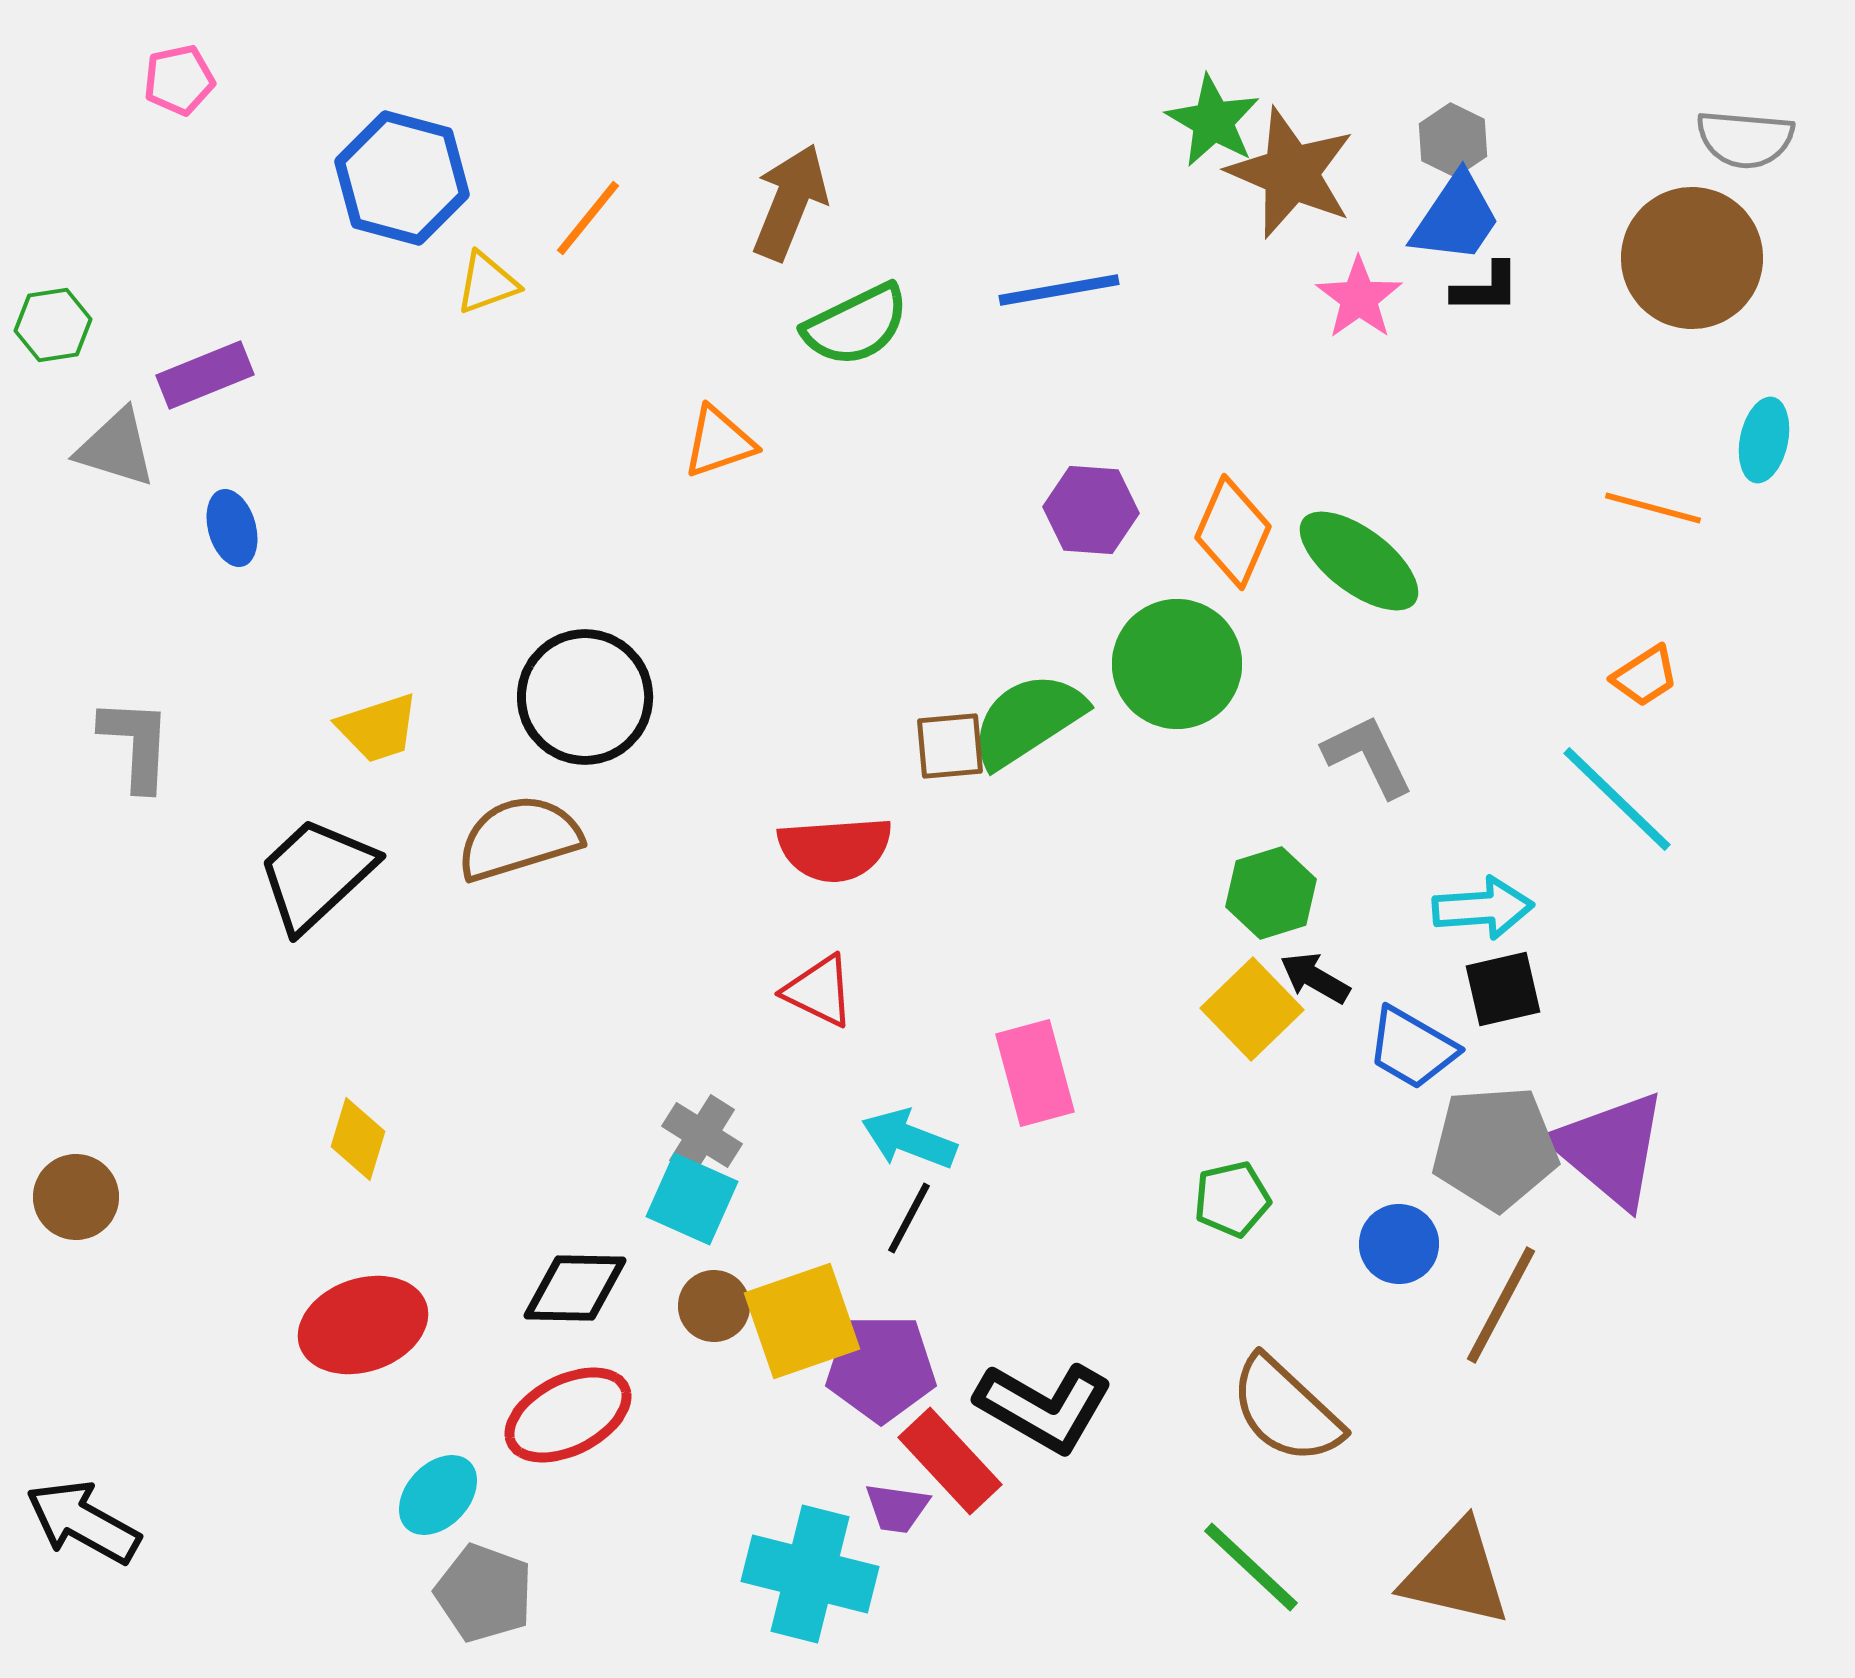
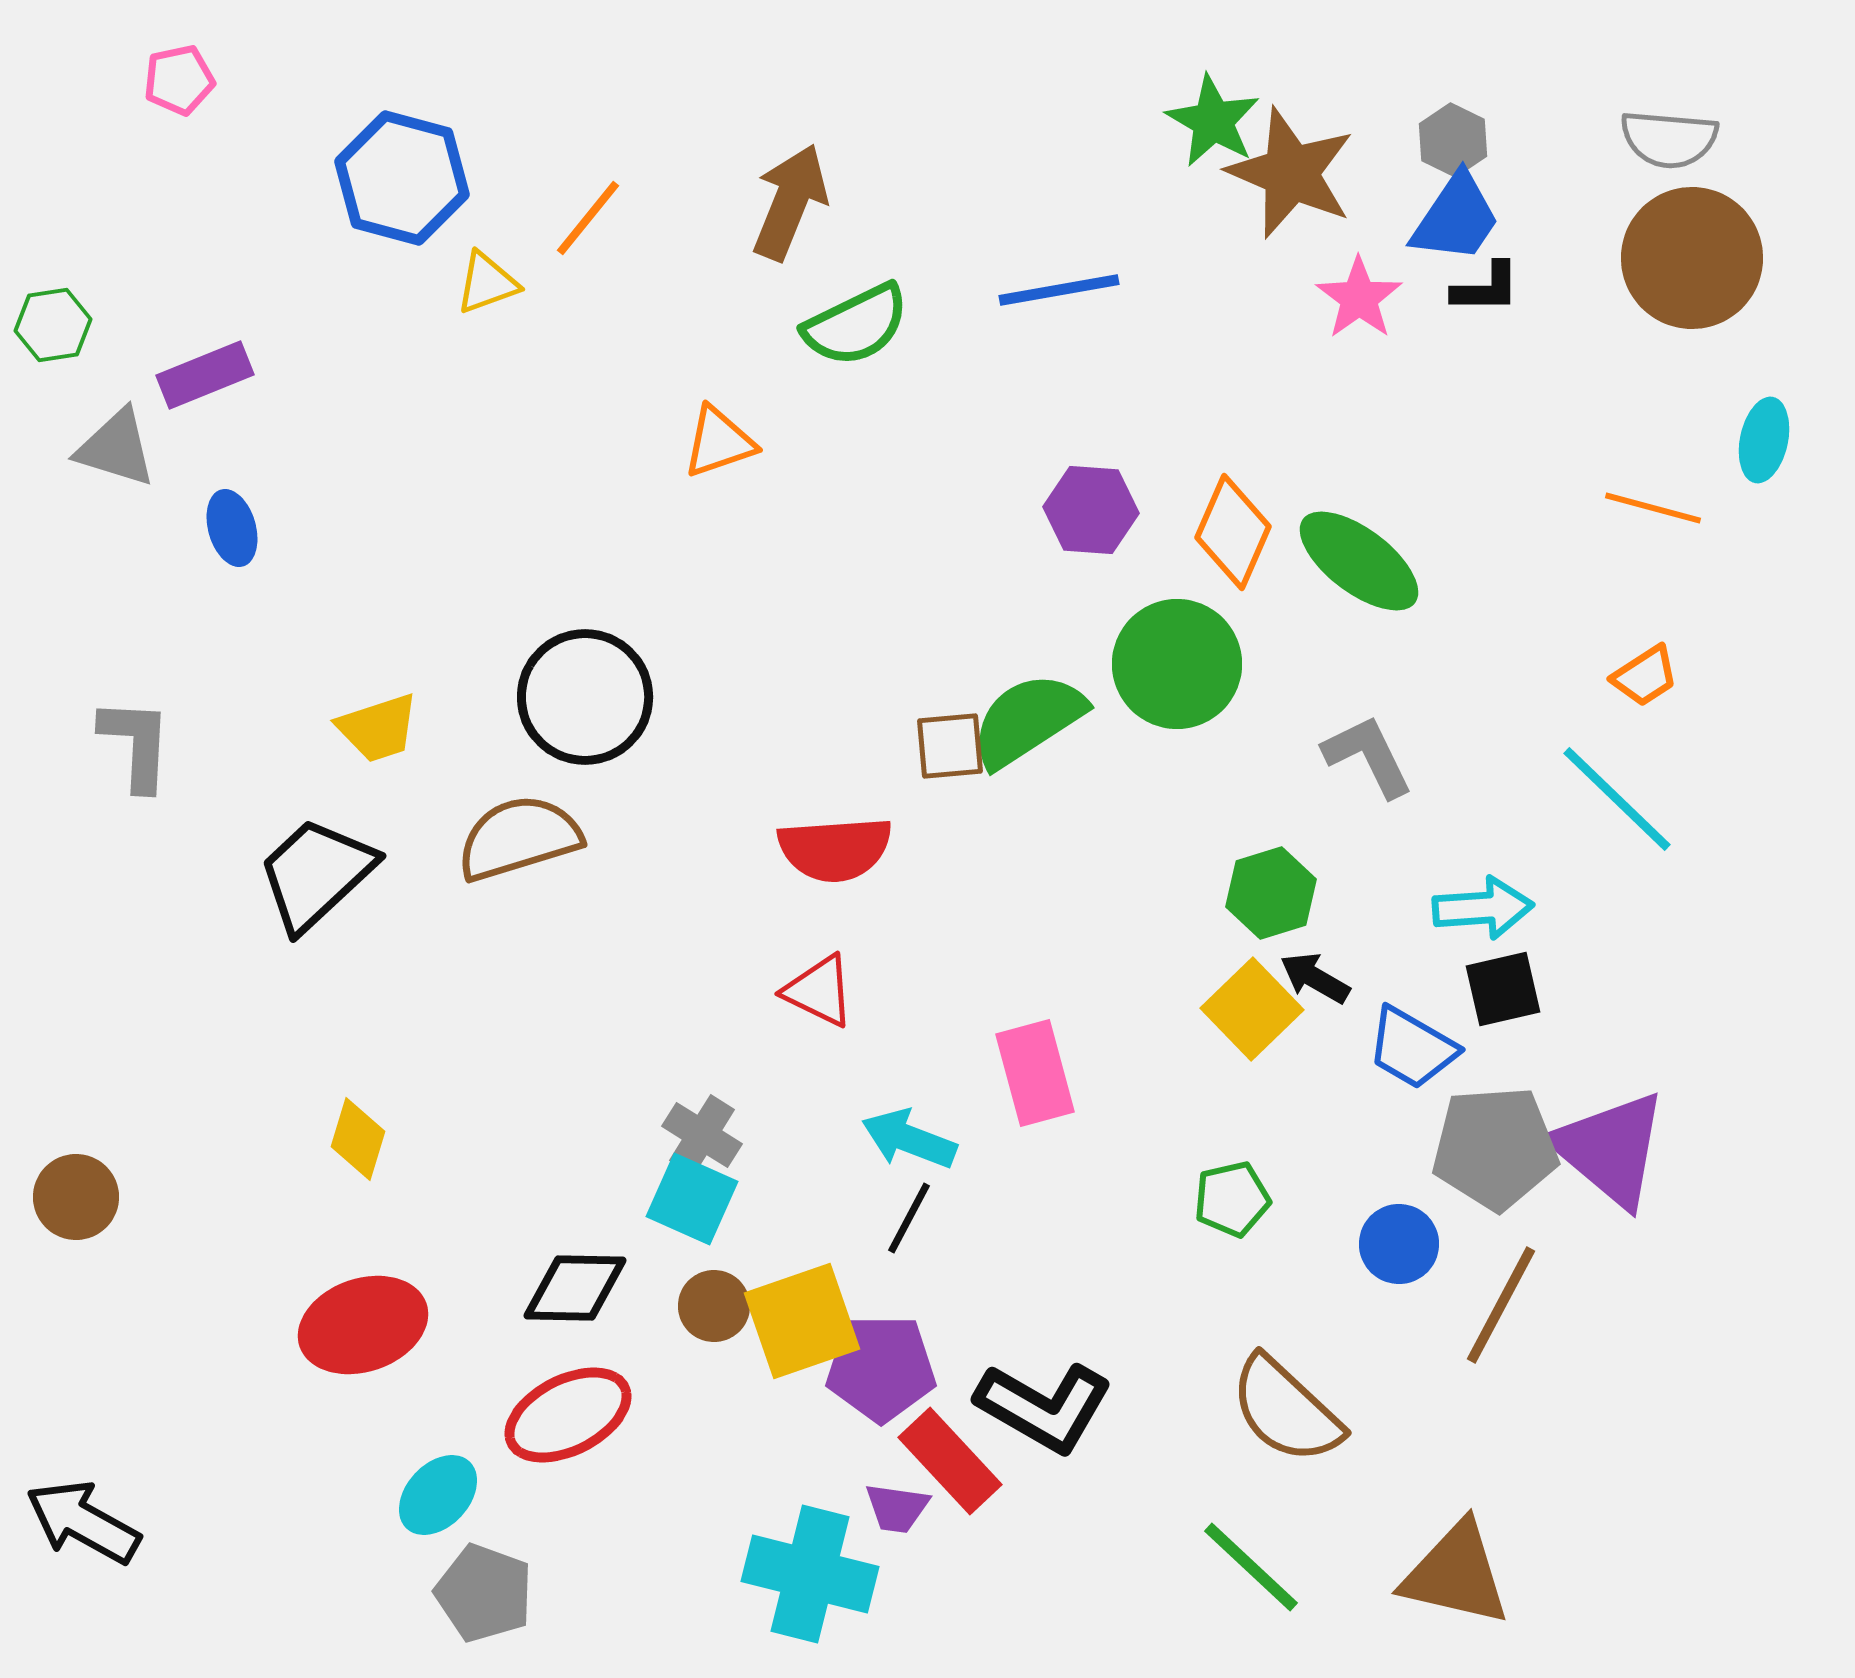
gray semicircle at (1745, 139): moved 76 px left
